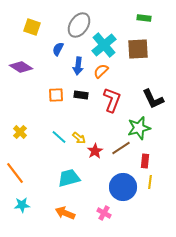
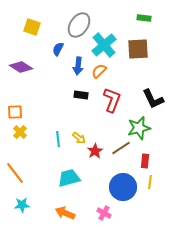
orange semicircle: moved 2 px left
orange square: moved 41 px left, 17 px down
cyan line: moved 1 px left, 2 px down; rotated 42 degrees clockwise
